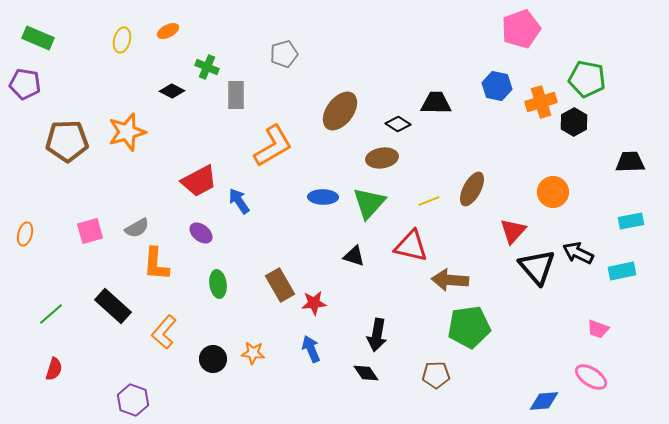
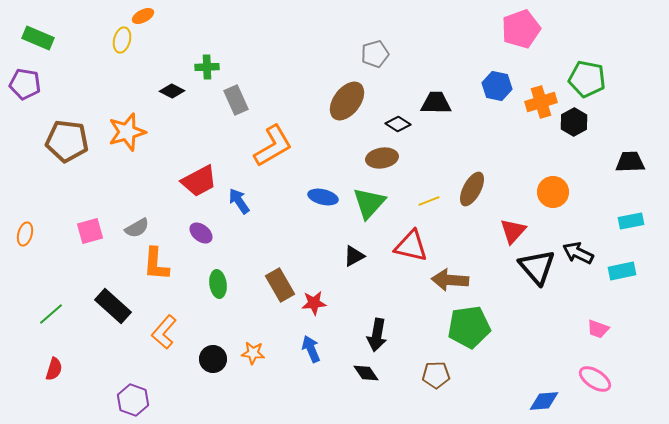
orange ellipse at (168, 31): moved 25 px left, 15 px up
gray pentagon at (284, 54): moved 91 px right
green cross at (207, 67): rotated 25 degrees counterclockwise
gray rectangle at (236, 95): moved 5 px down; rotated 24 degrees counterclockwise
brown ellipse at (340, 111): moved 7 px right, 10 px up
brown pentagon at (67, 141): rotated 9 degrees clockwise
blue ellipse at (323, 197): rotated 12 degrees clockwise
black triangle at (354, 256): rotated 45 degrees counterclockwise
pink ellipse at (591, 377): moved 4 px right, 2 px down
